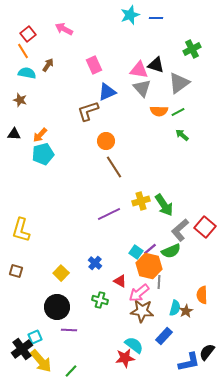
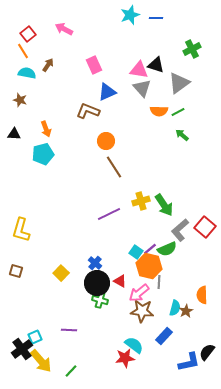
brown L-shape at (88, 111): rotated 40 degrees clockwise
orange arrow at (40, 135): moved 6 px right, 6 px up; rotated 63 degrees counterclockwise
green semicircle at (171, 251): moved 4 px left, 2 px up
black circle at (57, 307): moved 40 px right, 24 px up
